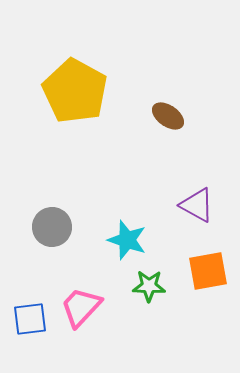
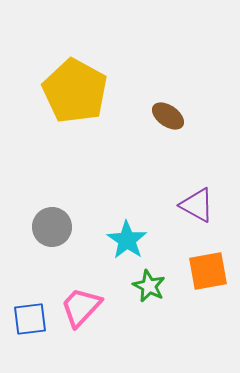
cyan star: rotated 15 degrees clockwise
green star: rotated 24 degrees clockwise
